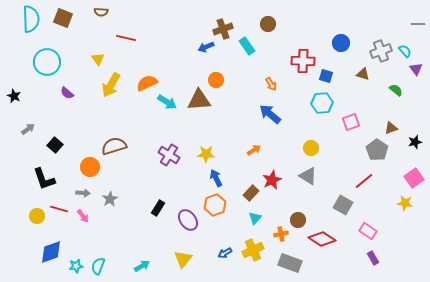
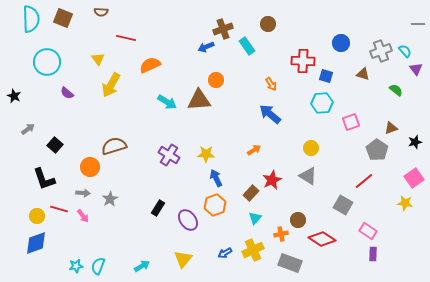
orange semicircle at (147, 83): moved 3 px right, 18 px up
blue diamond at (51, 252): moved 15 px left, 9 px up
purple rectangle at (373, 258): moved 4 px up; rotated 32 degrees clockwise
